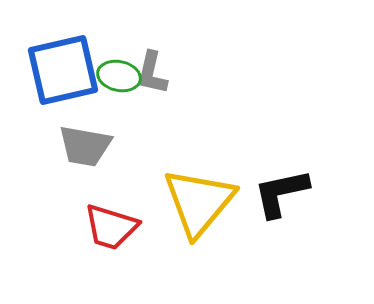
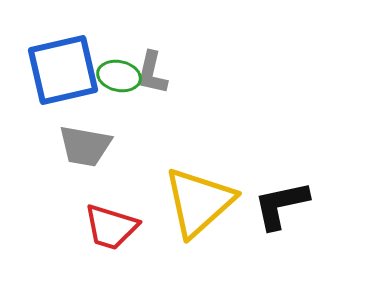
black L-shape: moved 12 px down
yellow triangle: rotated 8 degrees clockwise
